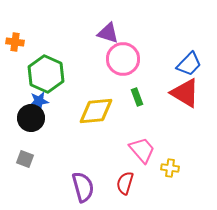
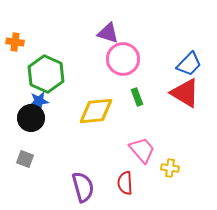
red semicircle: rotated 20 degrees counterclockwise
